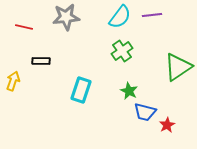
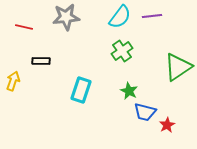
purple line: moved 1 px down
